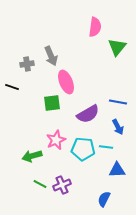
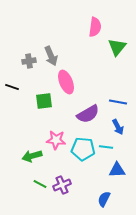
gray cross: moved 2 px right, 3 px up
green square: moved 8 px left, 2 px up
pink star: rotated 30 degrees clockwise
